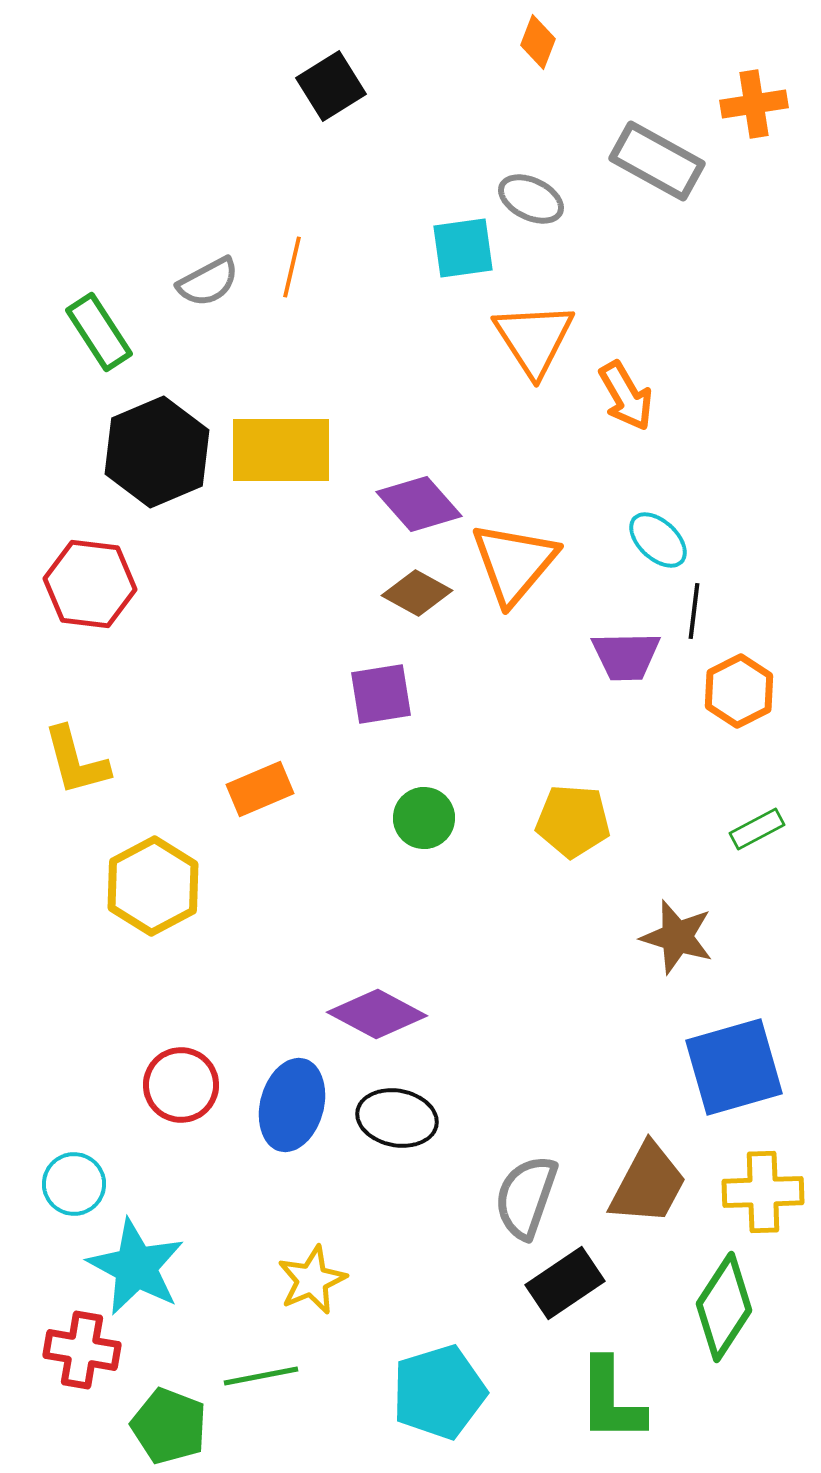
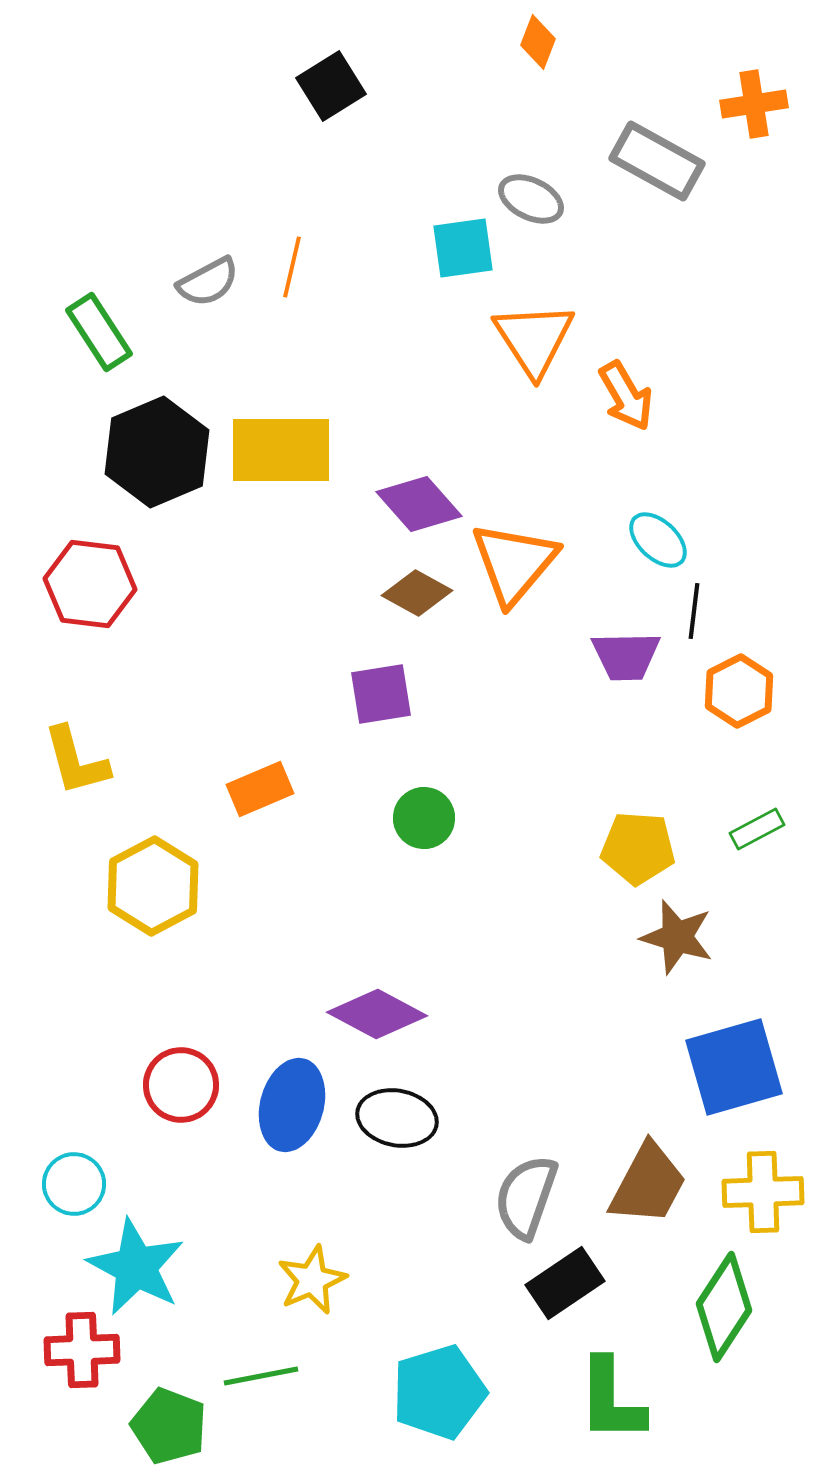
yellow pentagon at (573, 821): moved 65 px right, 27 px down
red cross at (82, 1350): rotated 12 degrees counterclockwise
